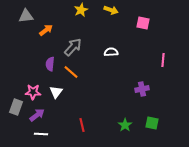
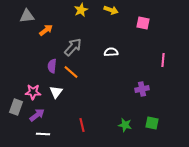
gray triangle: moved 1 px right
purple semicircle: moved 2 px right, 2 px down
green star: rotated 24 degrees counterclockwise
white line: moved 2 px right
